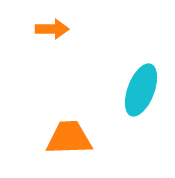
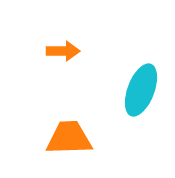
orange arrow: moved 11 px right, 22 px down
